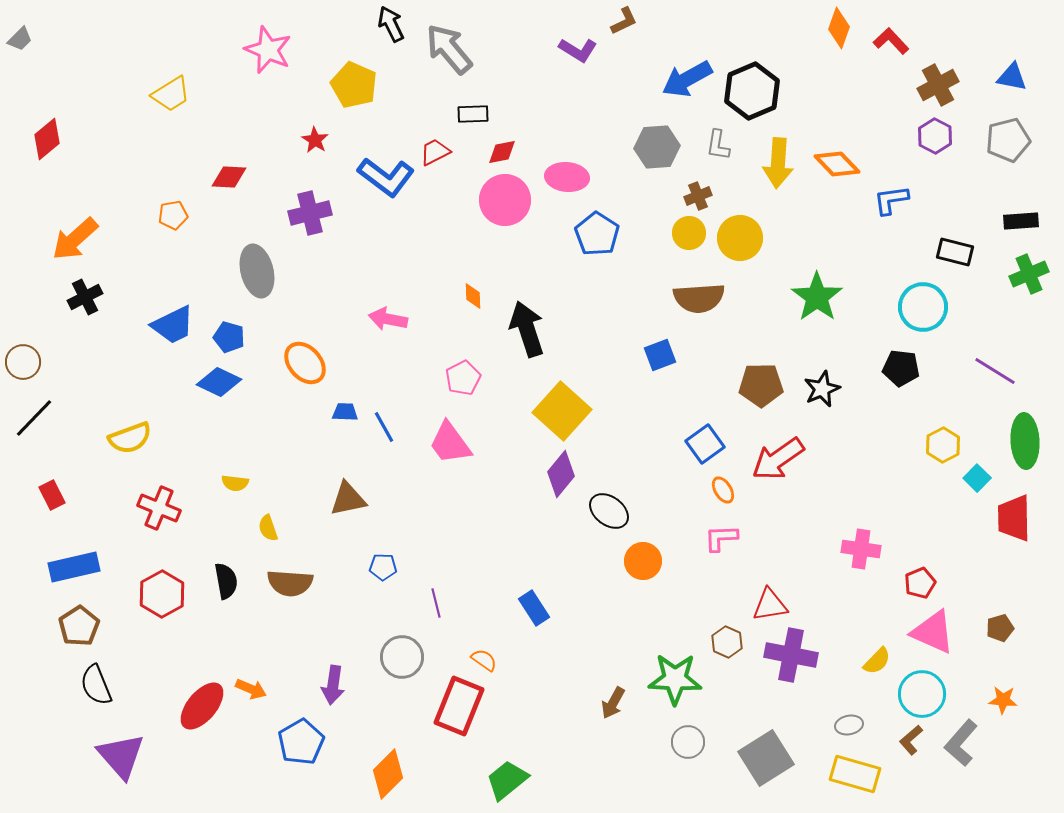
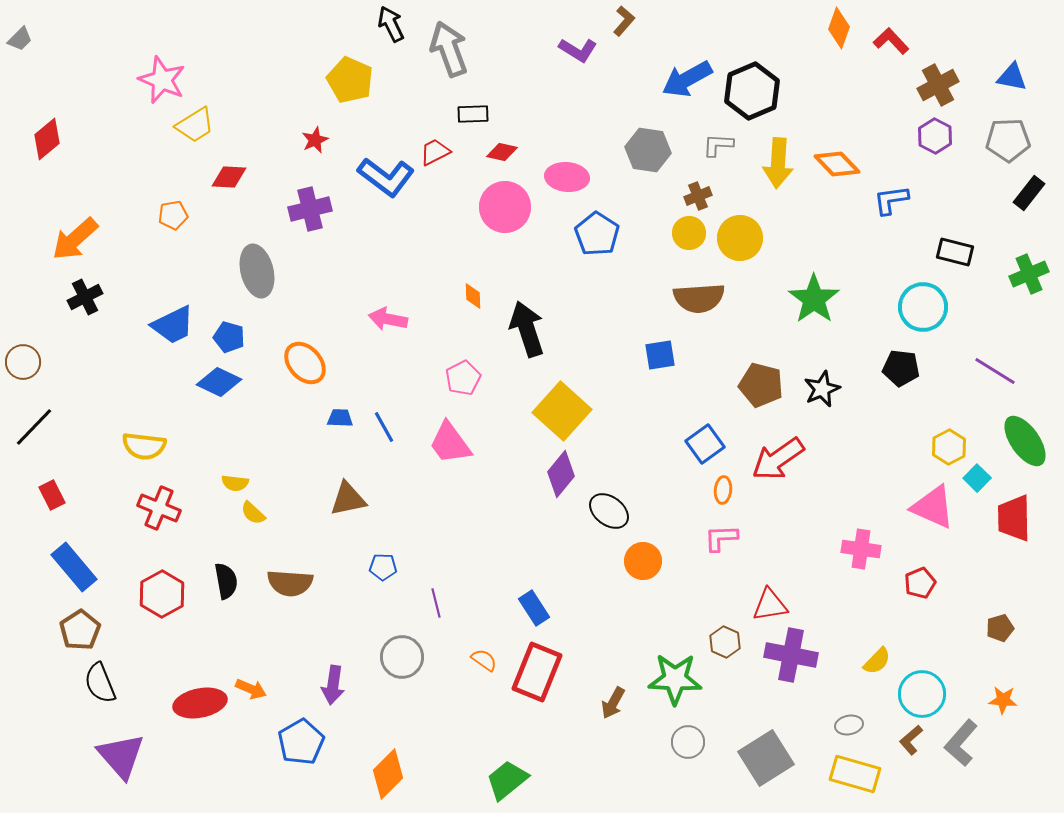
brown L-shape at (624, 21): rotated 24 degrees counterclockwise
gray arrow at (449, 49): rotated 20 degrees clockwise
pink star at (268, 50): moved 106 px left, 30 px down
yellow pentagon at (354, 85): moved 4 px left, 5 px up
yellow trapezoid at (171, 94): moved 24 px right, 31 px down
red star at (315, 140): rotated 16 degrees clockwise
gray pentagon at (1008, 140): rotated 12 degrees clockwise
gray L-shape at (718, 145): rotated 84 degrees clockwise
gray hexagon at (657, 147): moved 9 px left, 3 px down; rotated 12 degrees clockwise
red diamond at (502, 152): rotated 24 degrees clockwise
pink circle at (505, 200): moved 7 px down
purple cross at (310, 213): moved 4 px up
black rectangle at (1021, 221): moved 8 px right, 28 px up; rotated 48 degrees counterclockwise
green star at (817, 297): moved 3 px left, 2 px down
blue square at (660, 355): rotated 12 degrees clockwise
brown pentagon at (761, 385): rotated 15 degrees clockwise
blue trapezoid at (345, 412): moved 5 px left, 6 px down
black line at (34, 418): moved 9 px down
yellow semicircle at (130, 438): moved 14 px right, 8 px down; rotated 27 degrees clockwise
green ellipse at (1025, 441): rotated 32 degrees counterclockwise
yellow hexagon at (943, 445): moved 6 px right, 2 px down
orange ellipse at (723, 490): rotated 36 degrees clockwise
yellow semicircle at (268, 528): moved 15 px left, 15 px up; rotated 28 degrees counterclockwise
blue rectangle at (74, 567): rotated 63 degrees clockwise
brown pentagon at (79, 626): moved 1 px right, 4 px down
pink triangle at (933, 632): moved 125 px up
brown hexagon at (727, 642): moved 2 px left
black semicircle at (96, 685): moved 4 px right, 2 px up
red ellipse at (202, 706): moved 2 px left, 3 px up; rotated 39 degrees clockwise
red rectangle at (459, 706): moved 78 px right, 34 px up
